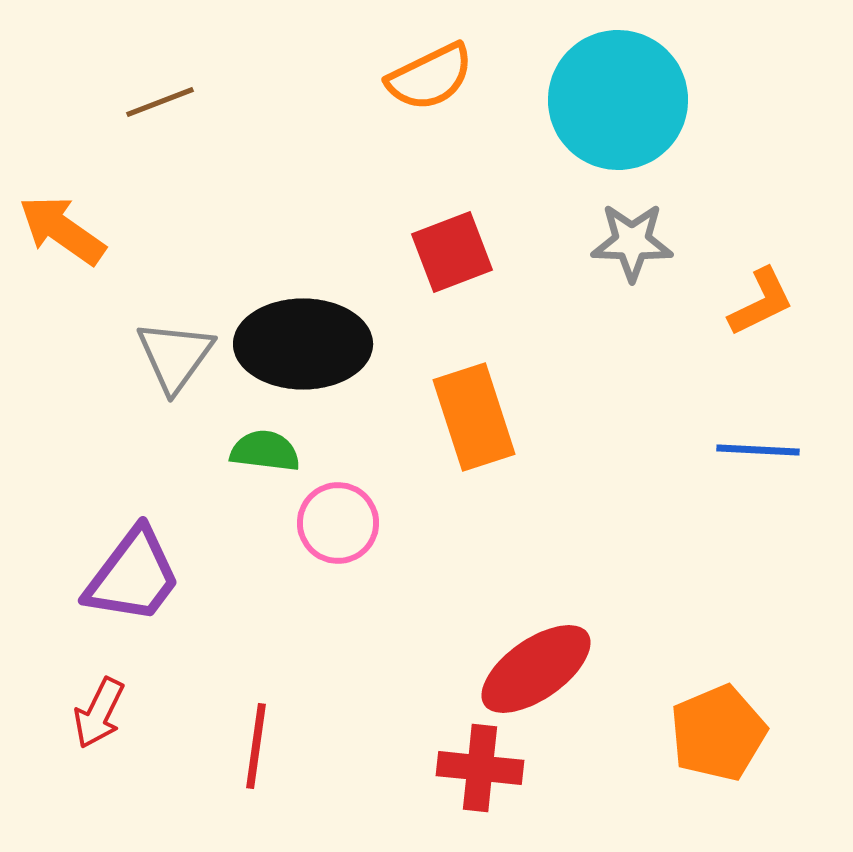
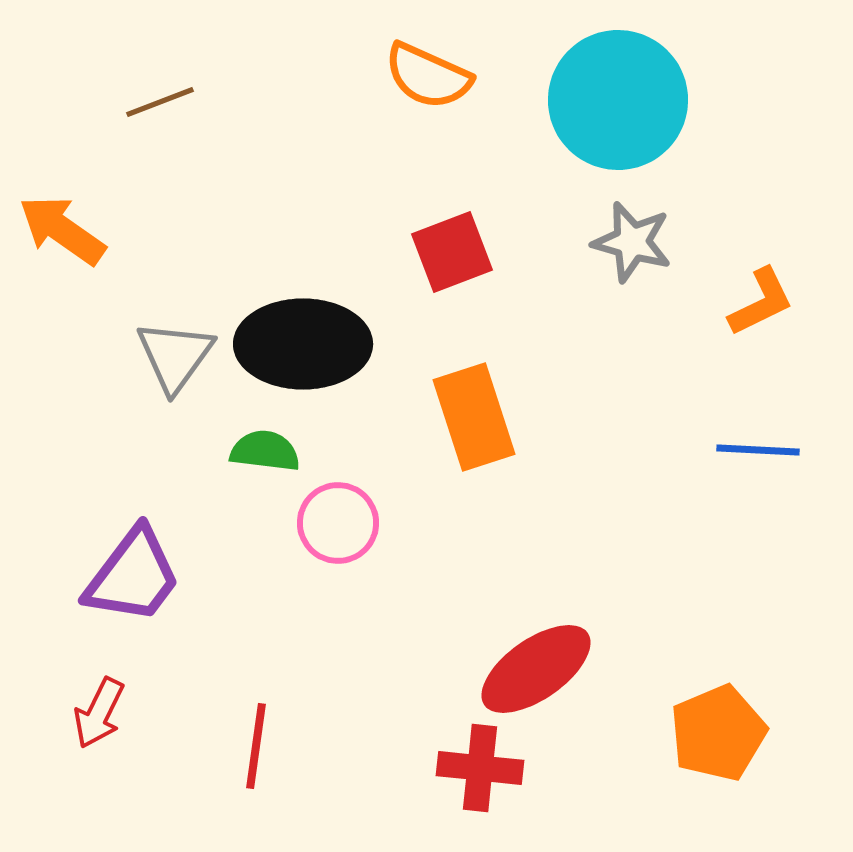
orange semicircle: moved 2 px left, 1 px up; rotated 50 degrees clockwise
gray star: rotated 14 degrees clockwise
